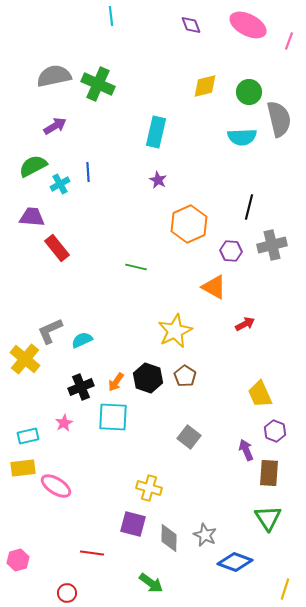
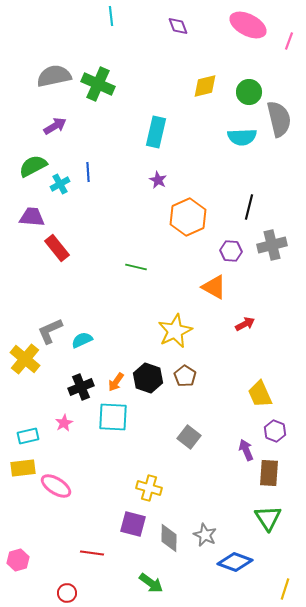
purple diamond at (191, 25): moved 13 px left, 1 px down
orange hexagon at (189, 224): moved 1 px left, 7 px up
